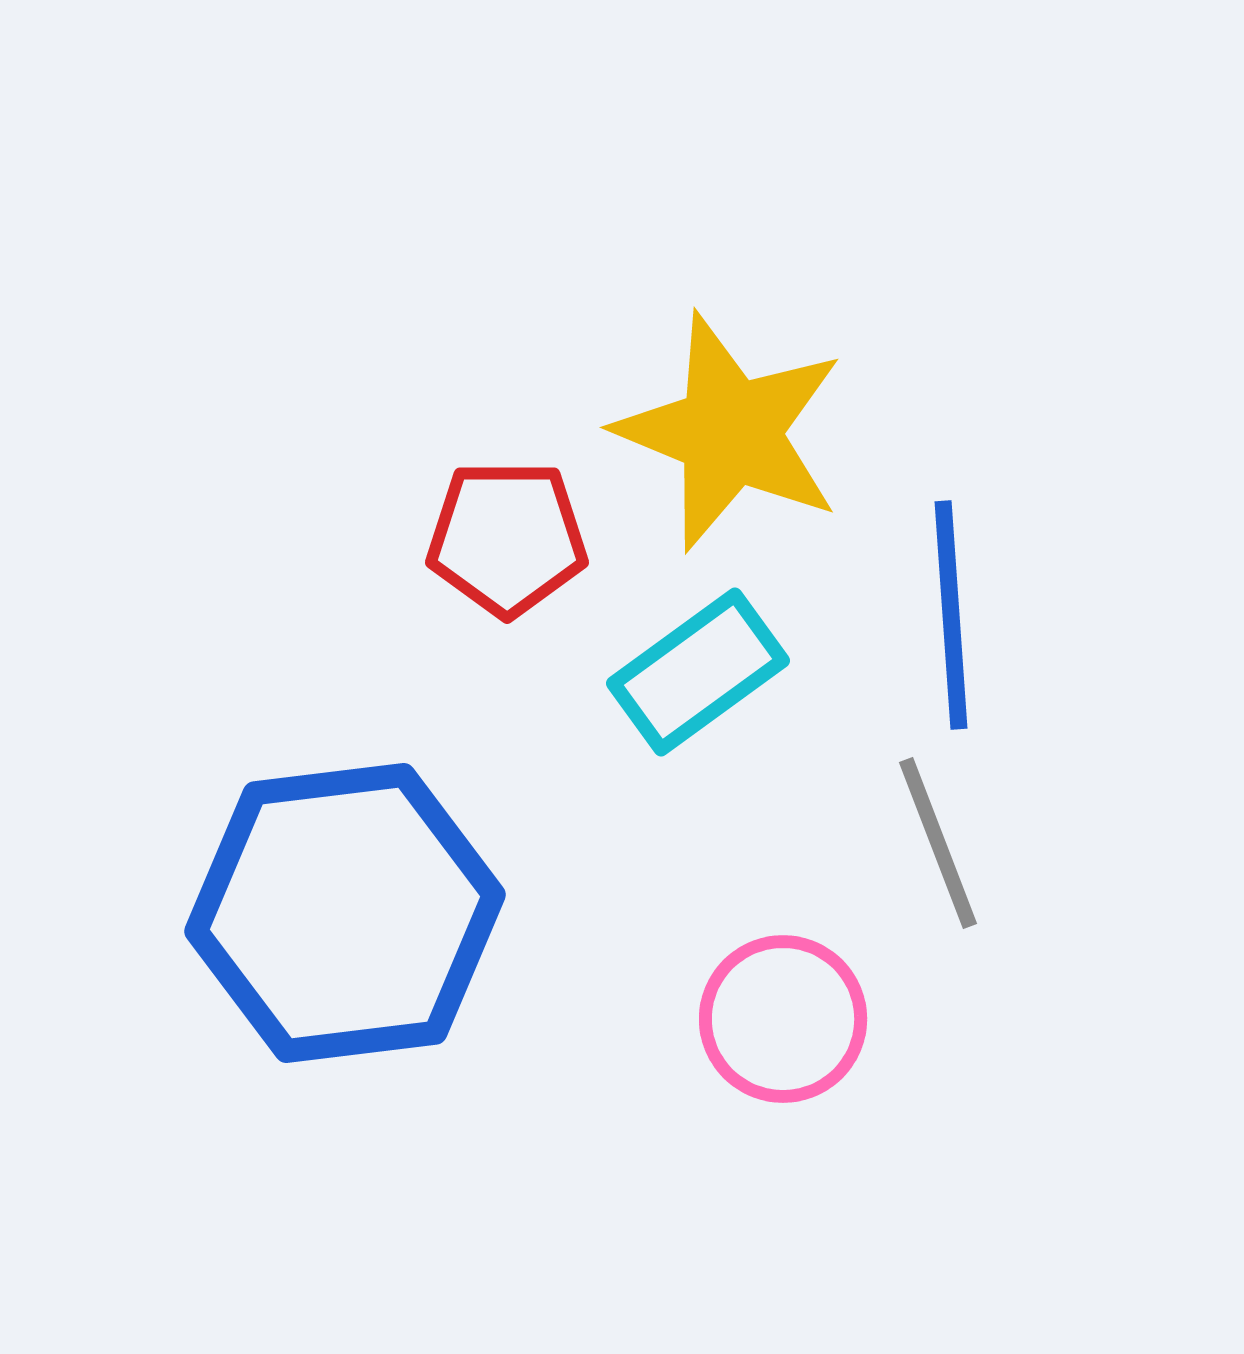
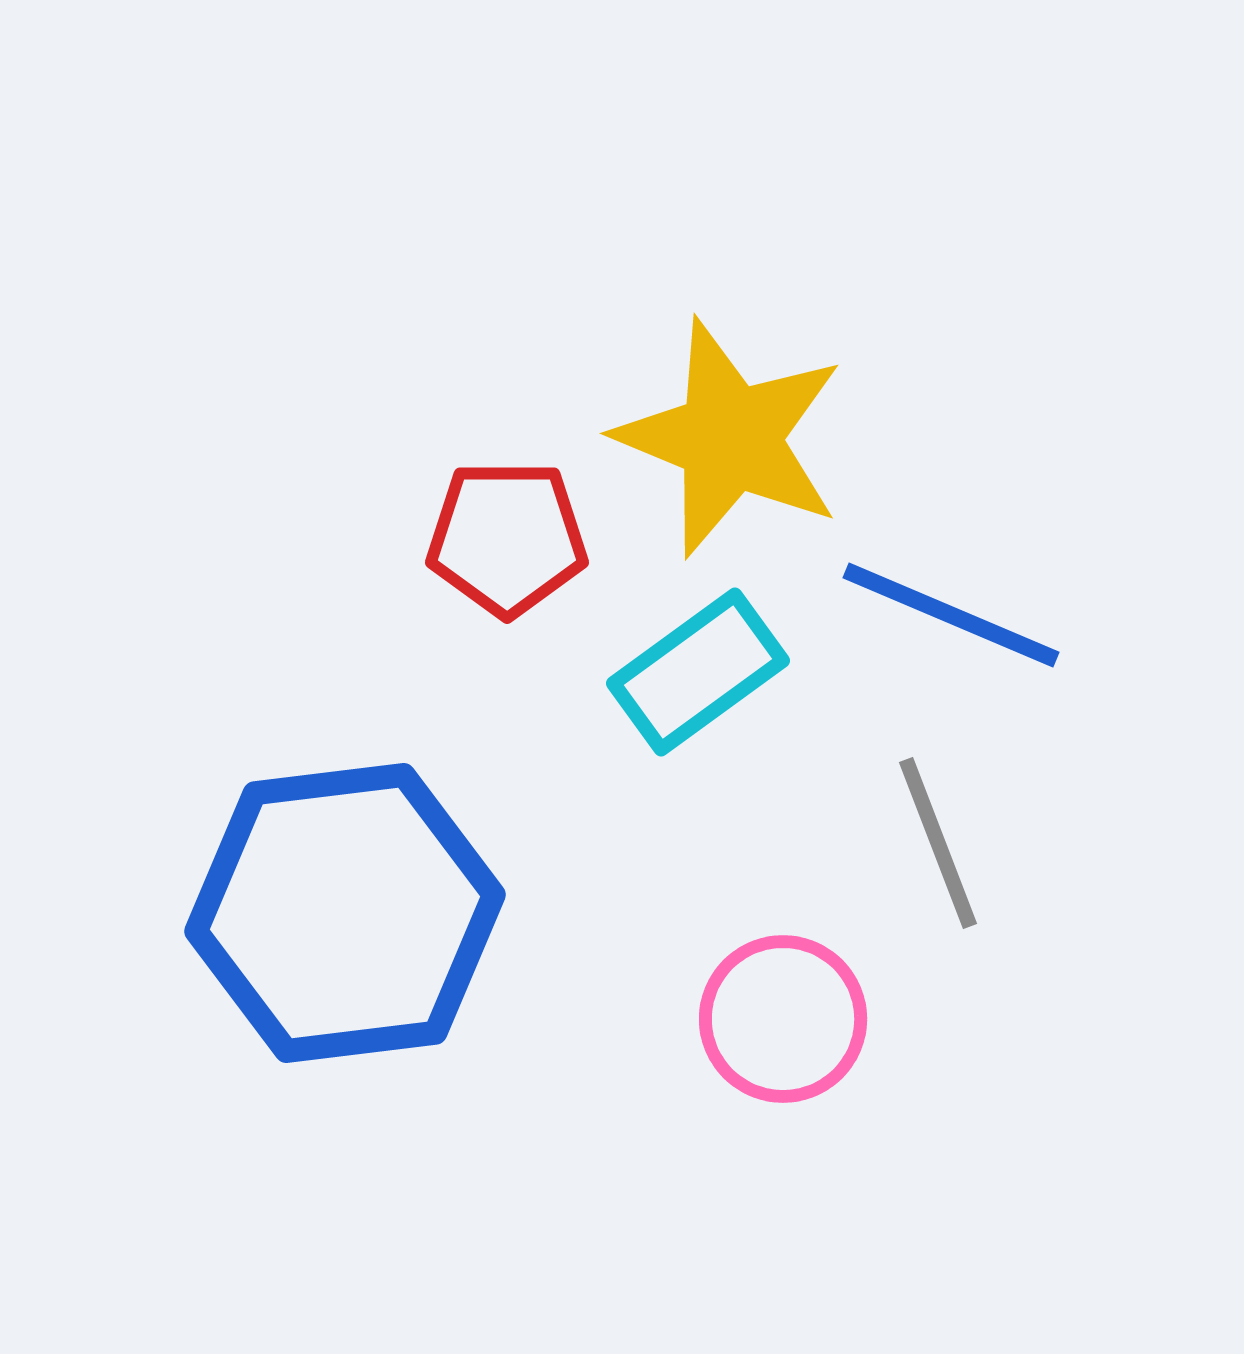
yellow star: moved 6 px down
blue line: rotated 63 degrees counterclockwise
